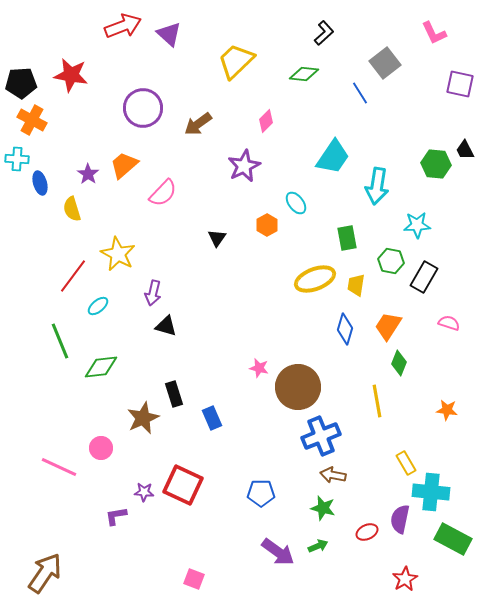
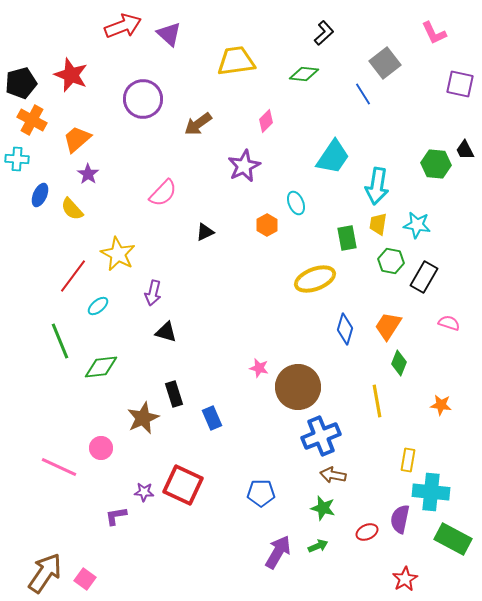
yellow trapezoid at (236, 61): rotated 36 degrees clockwise
red star at (71, 75): rotated 12 degrees clockwise
black pentagon at (21, 83): rotated 12 degrees counterclockwise
blue line at (360, 93): moved 3 px right, 1 px down
purple circle at (143, 108): moved 9 px up
orange trapezoid at (124, 165): moved 47 px left, 26 px up
blue ellipse at (40, 183): moved 12 px down; rotated 40 degrees clockwise
cyan ellipse at (296, 203): rotated 15 degrees clockwise
yellow semicircle at (72, 209): rotated 25 degrees counterclockwise
cyan star at (417, 225): rotated 12 degrees clockwise
black triangle at (217, 238): moved 12 px left, 6 px up; rotated 30 degrees clockwise
yellow trapezoid at (356, 285): moved 22 px right, 61 px up
black triangle at (166, 326): moved 6 px down
orange star at (447, 410): moved 6 px left, 5 px up
yellow rectangle at (406, 463): moved 2 px right, 3 px up; rotated 40 degrees clockwise
purple arrow at (278, 552): rotated 96 degrees counterclockwise
pink square at (194, 579): moved 109 px left; rotated 15 degrees clockwise
